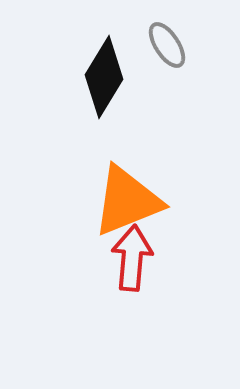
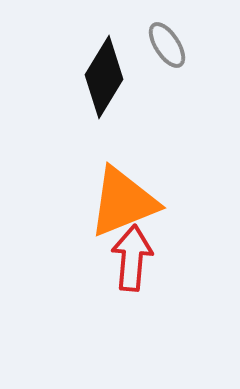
orange triangle: moved 4 px left, 1 px down
